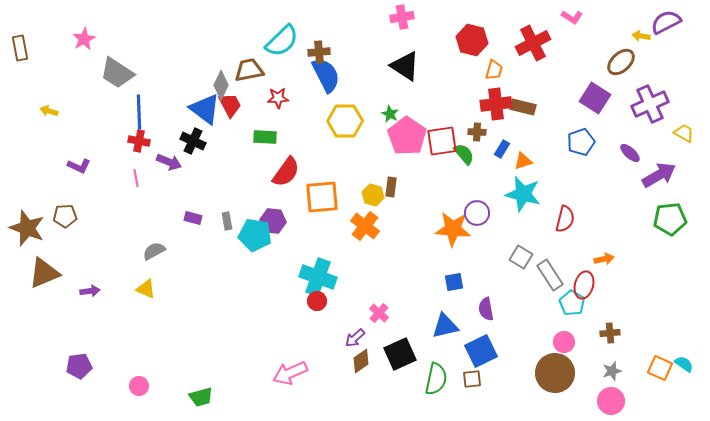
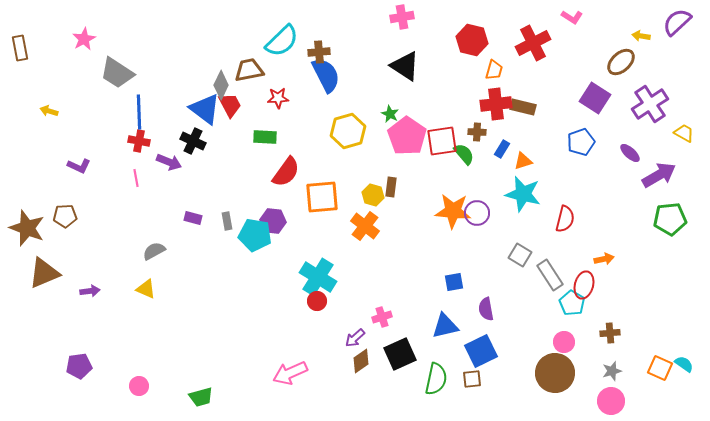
purple semicircle at (666, 22): moved 11 px right; rotated 16 degrees counterclockwise
purple cross at (650, 104): rotated 9 degrees counterclockwise
yellow hexagon at (345, 121): moved 3 px right, 10 px down; rotated 16 degrees counterclockwise
orange star at (453, 229): moved 18 px up
gray square at (521, 257): moved 1 px left, 2 px up
cyan cross at (318, 277): rotated 12 degrees clockwise
pink cross at (379, 313): moved 3 px right, 4 px down; rotated 30 degrees clockwise
